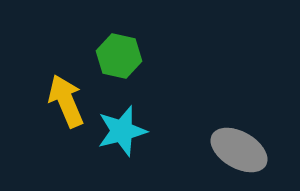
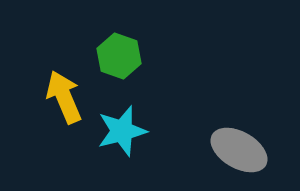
green hexagon: rotated 6 degrees clockwise
yellow arrow: moved 2 px left, 4 px up
